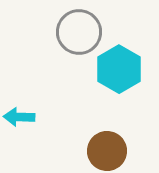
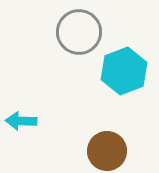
cyan hexagon: moved 5 px right, 2 px down; rotated 9 degrees clockwise
cyan arrow: moved 2 px right, 4 px down
